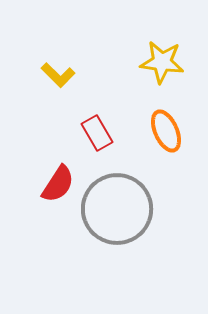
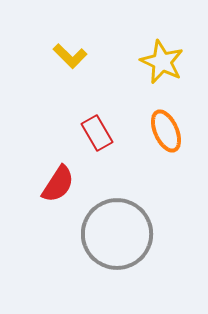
yellow star: rotated 18 degrees clockwise
yellow L-shape: moved 12 px right, 19 px up
gray circle: moved 25 px down
